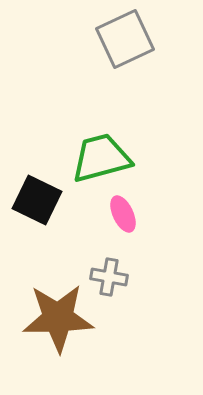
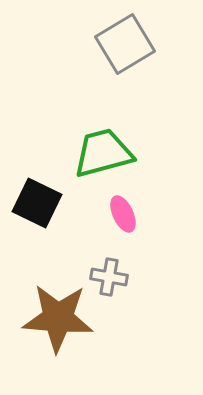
gray square: moved 5 px down; rotated 6 degrees counterclockwise
green trapezoid: moved 2 px right, 5 px up
black square: moved 3 px down
brown star: rotated 6 degrees clockwise
